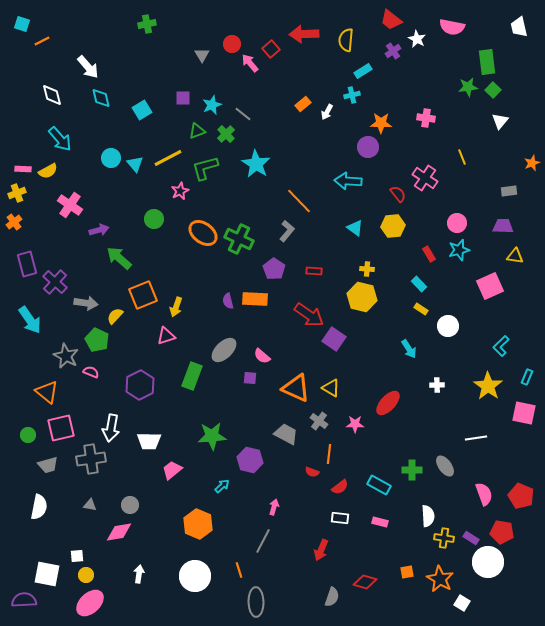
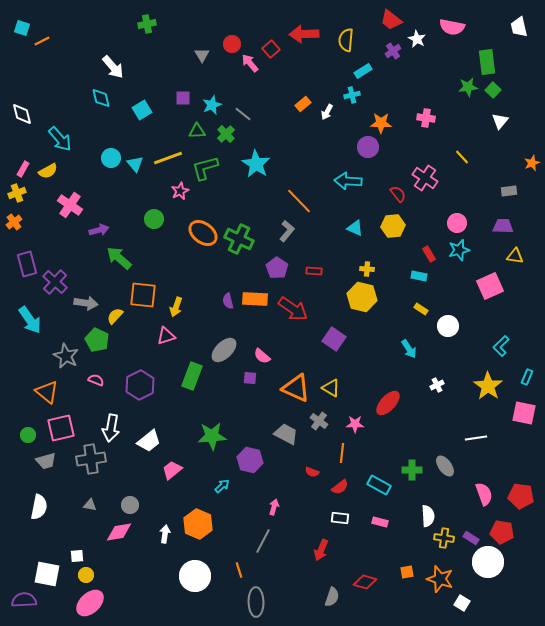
cyan square at (22, 24): moved 4 px down
white arrow at (88, 67): moved 25 px right
white diamond at (52, 95): moved 30 px left, 19 px down
green triangle at (197, 131): rotated 18 degrees clockwise
yellow line at (462, 157): rotated 21 degrees counterclockwise
yellow line at (168, 158): rotated 8 degrees clockwise
pink rectangle at (23, 169): rotated 63 degrees counterclockwise
cyan triangle at (355, 228): rotated 12 degrees counterclockwise
purple pentagon at (274, 269): moved 3 px right, 1 px up
cyan rectangle at (419, 284): moved 8 px up; rotated 35 degrees counterclockwise
orange square at (143, 295): rotated 28 degrees clockwise
red arrow at (309, 315): moved 16 px left, 6 px up
pink semicircle at (91, 372): moved 5 px right, 8 px down
white cross at (437, 385): rotated 24 degrees counterclockwise
white trapezoid at (149, 441): rotated 40 degrees counterclockwise
orange line at (329, 454): moved 13 px right, 1 px up
gray trapezoid at (48, 465): moved 2 px left, 4 px up
red pentagon at (521, 496): rotated 15 degrees counterclockwise
white arrow at (139, 574): moved 26 px right, 40 px up
orange star at (440, 579): rotated 12 degrees counterclockwise
